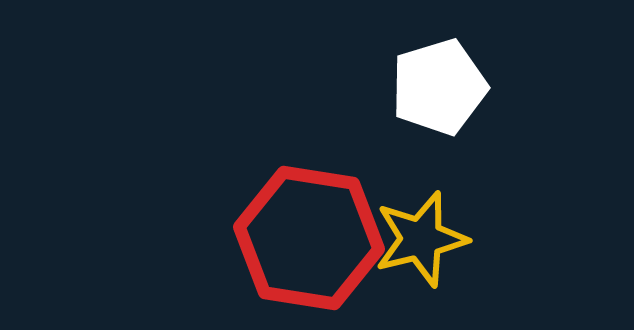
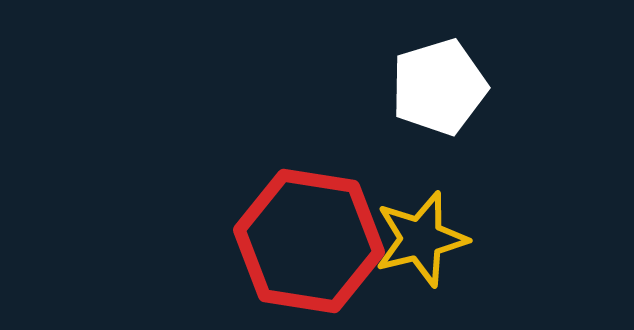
red hexagon: moved 3 px down
